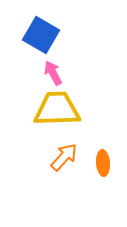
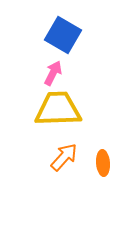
blue square: moved 22 px right
pink arrow: rotated 55 degrees clockwise
yellow trapezoid: moved 1 px right
